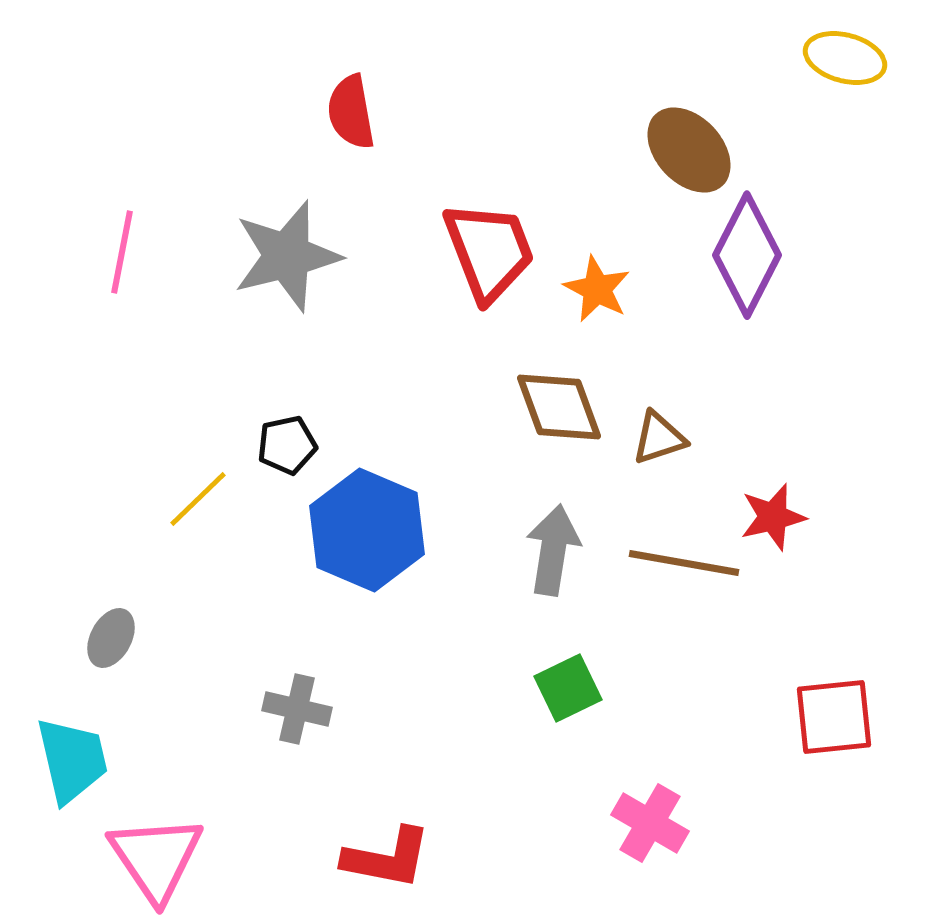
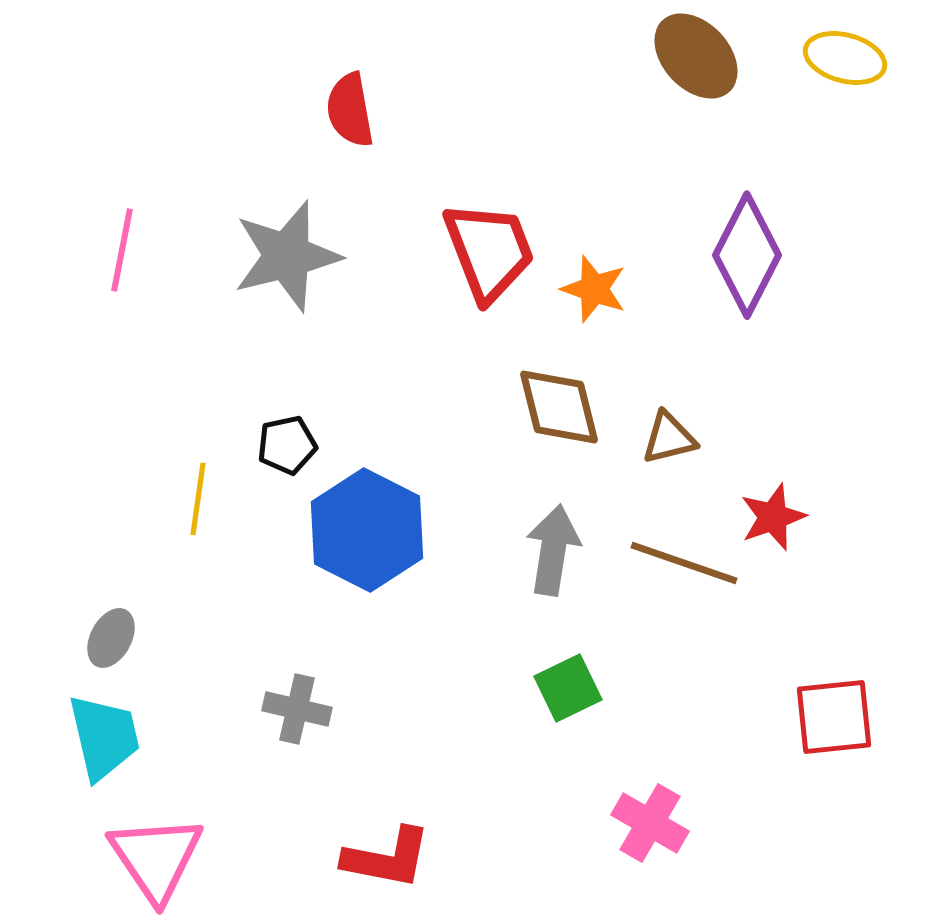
red semicircle: moved 1 px left, 2 px up
brown ellipse: moved 7 px right, 94 px up
pink line: moved 2 px up
orange star: moved 3 px left; rotated 8 degrees counterclockwise
brown diamond: rotated 6 degrees clockwise
brown triangle: moved 10 px right; rotated 4 degrees clockwise
yellow line: rotated 38 degrees counterclockwise
red star: rotated 6 degrees counterclockwise
blue hexagon: rotated 4 degrees clockwise
brown line: rotated 9 degrees clockwise
cyan trapezoid: moved 32 px right, 23 px up
